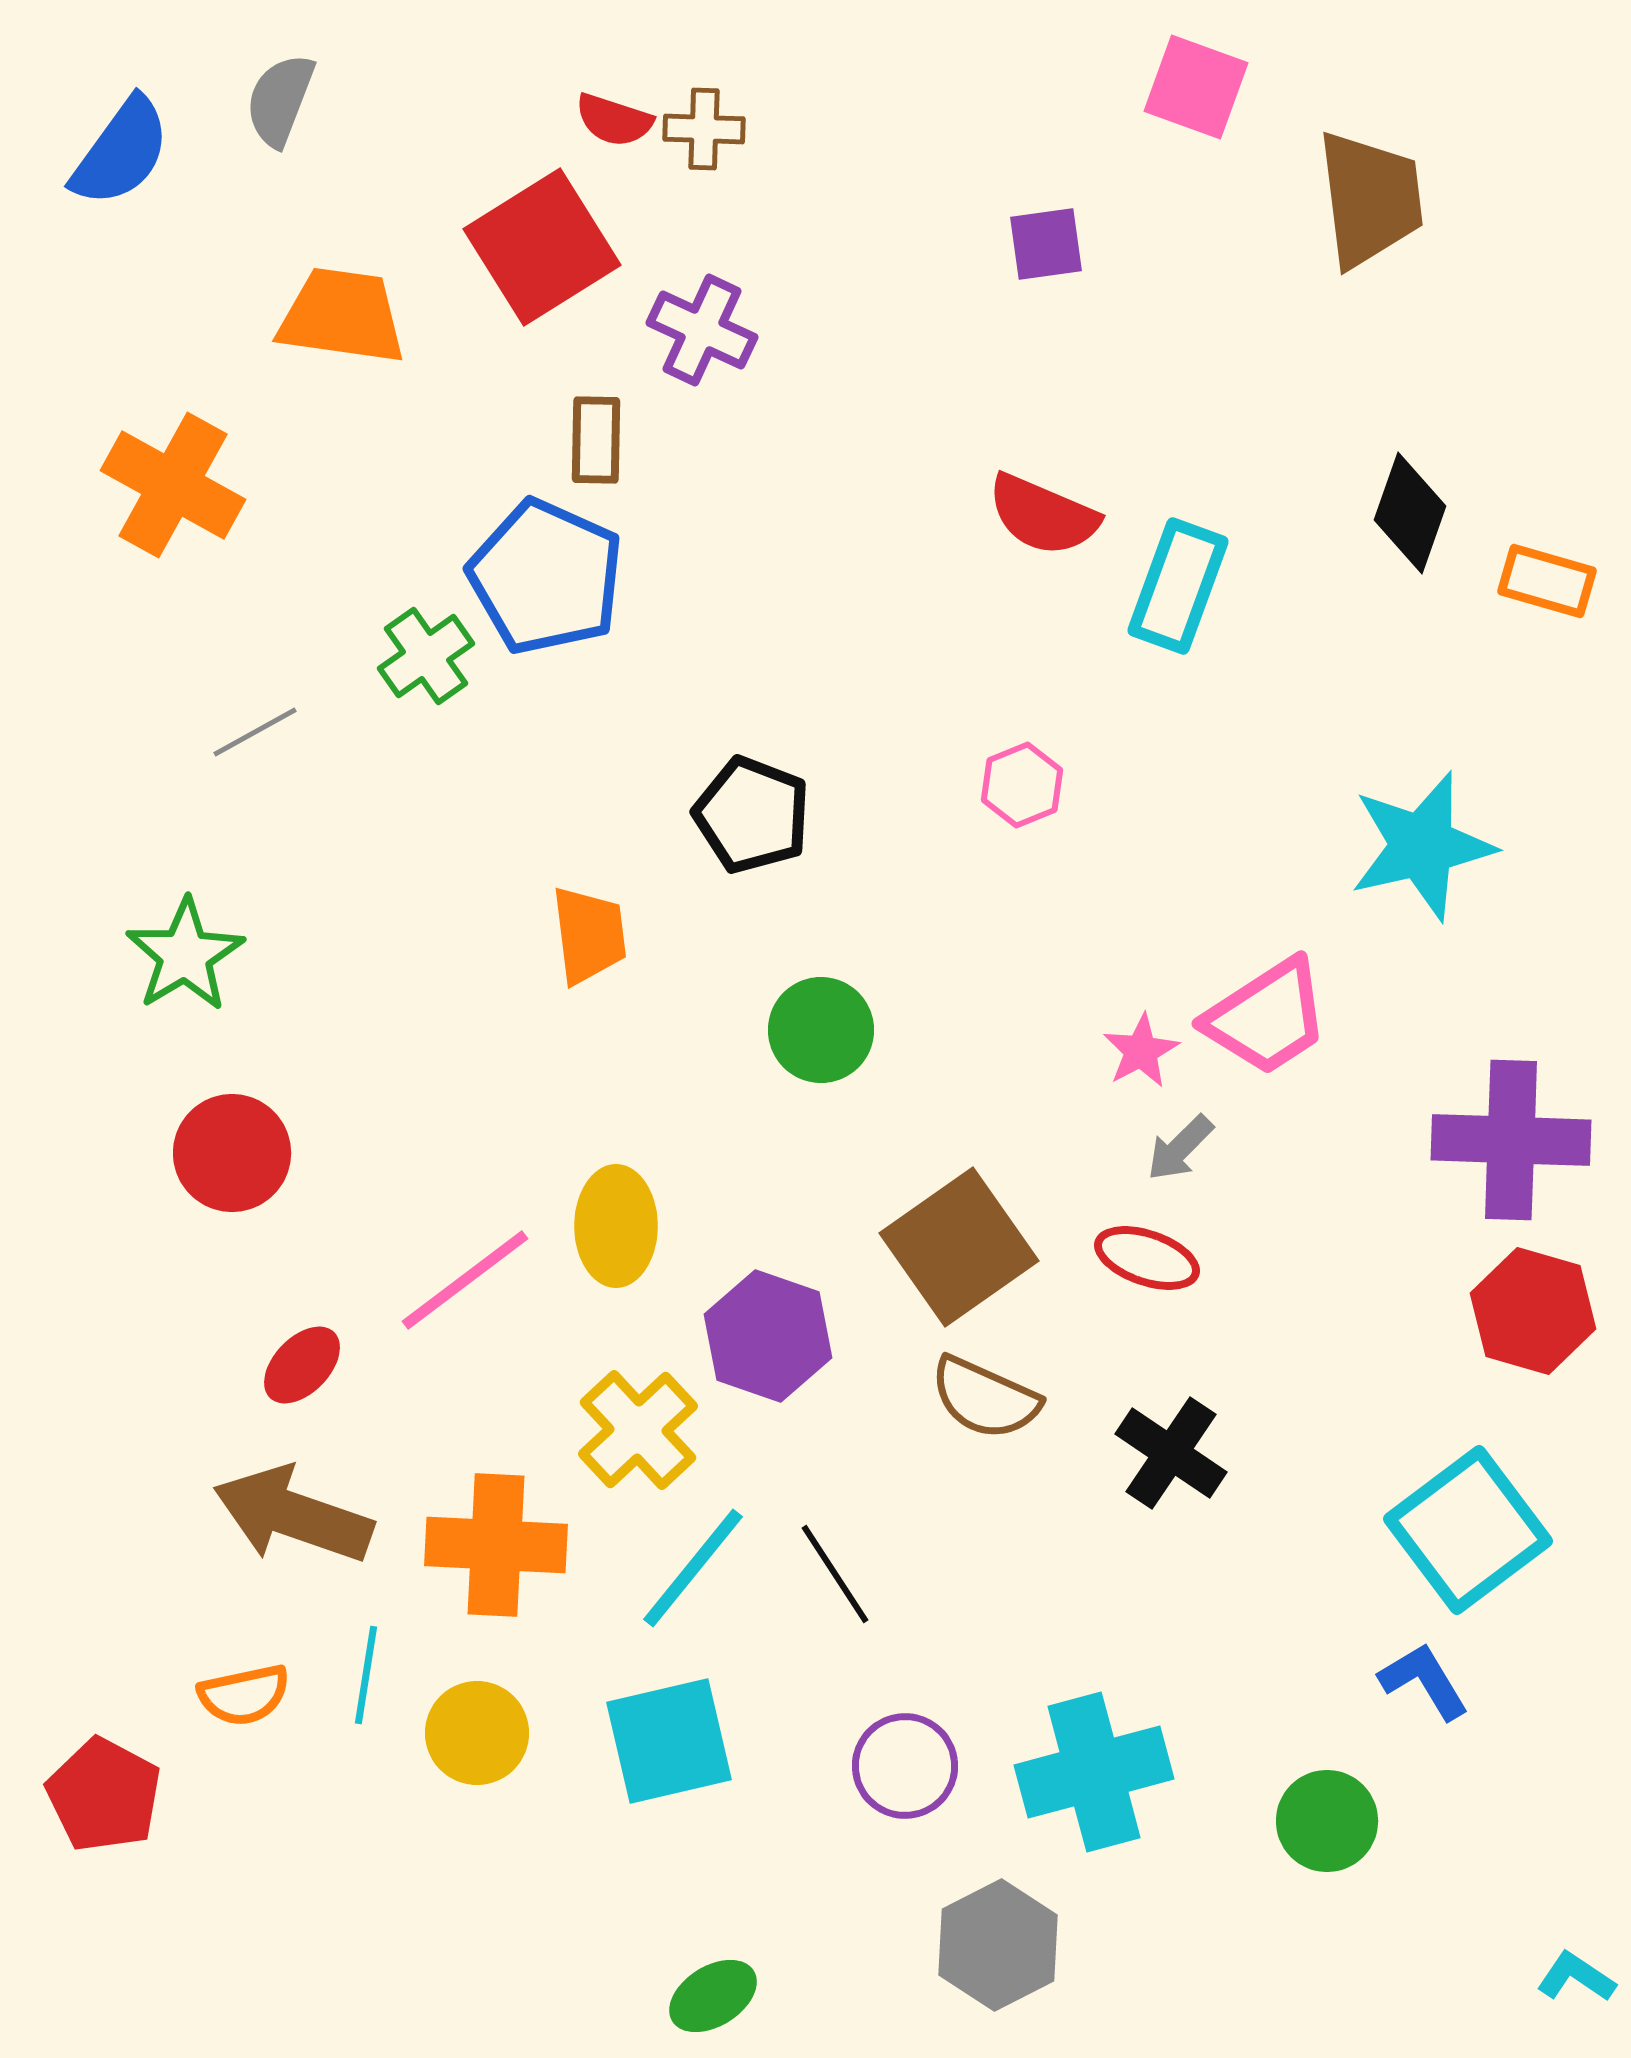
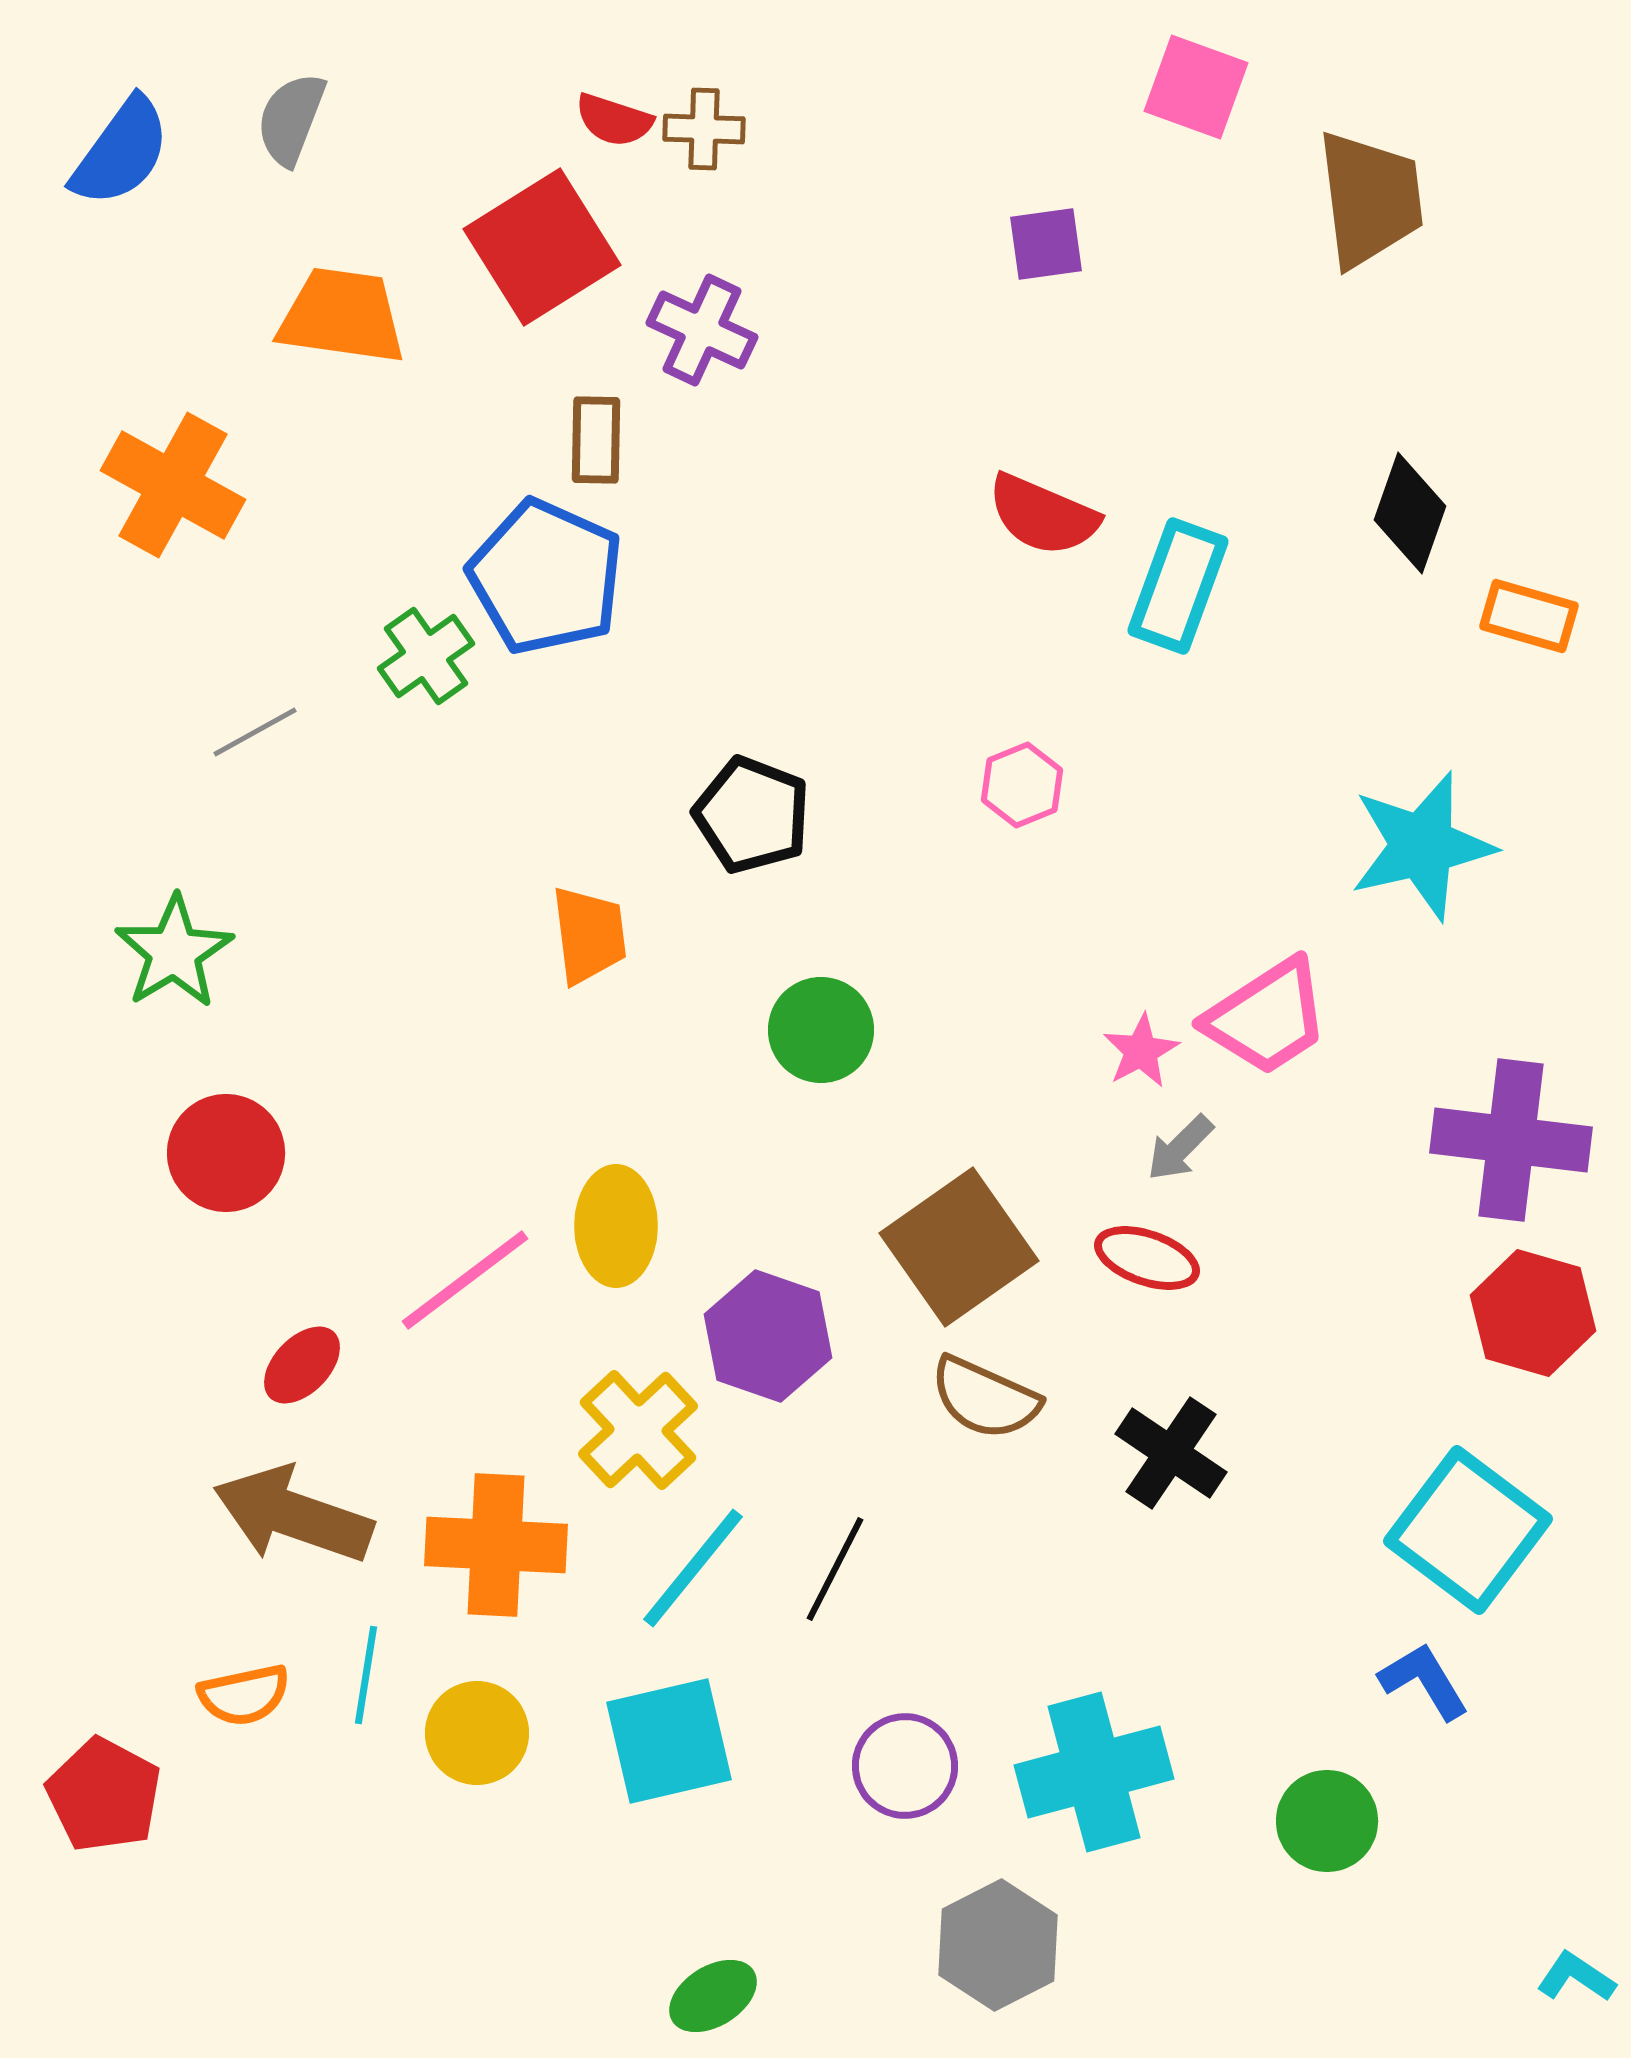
gray semicircle at (280, 100): moved 11 px right, 19 px down
orange rectangle at (1547, 581): moved 18 px left, 35 px down
green star at (185, 955): moved 11 px left, 3 px up
purple cross at (1511, 1140): rotated 5 degrees clockwise
red circle at (232, 1153): moved 6 px left
red hexagon at (1533, 1311): moved 2 px down
cyan square at (1468, 1530): rotated 16 degrees counterclockwise
black line at (835, 1574): moved 5 px up; rotated 60 degrees clockwise
